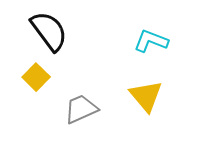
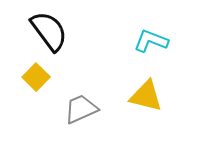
yellow triangle: rotated 36 degrees counterclockwise
